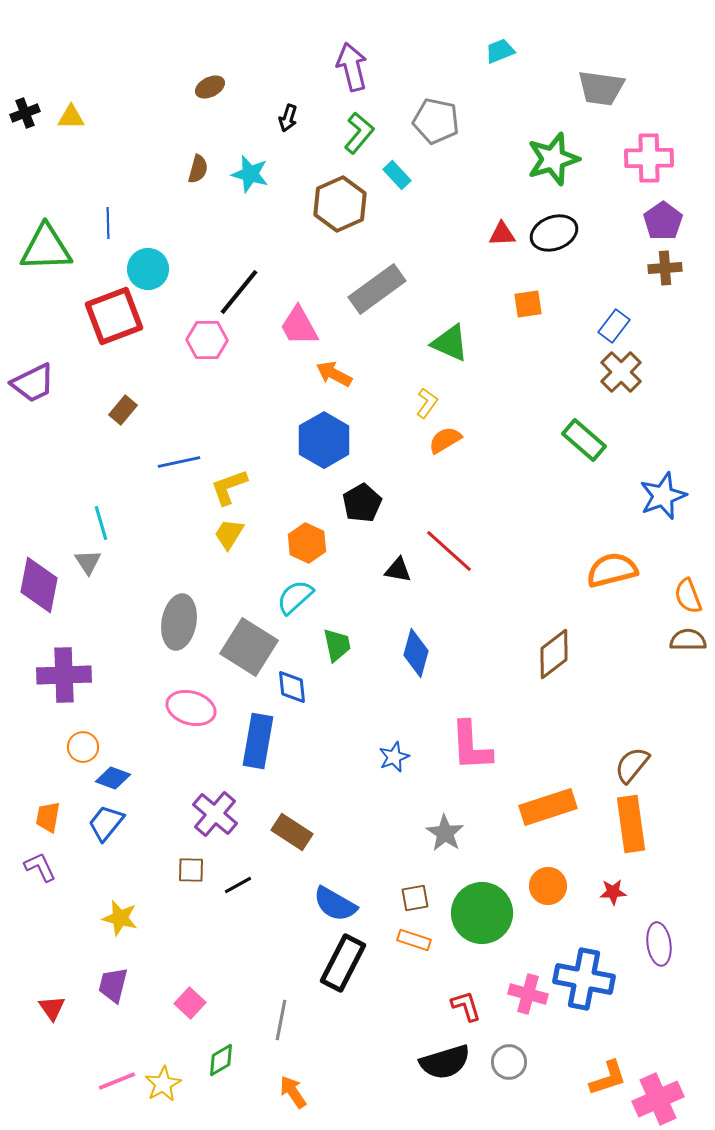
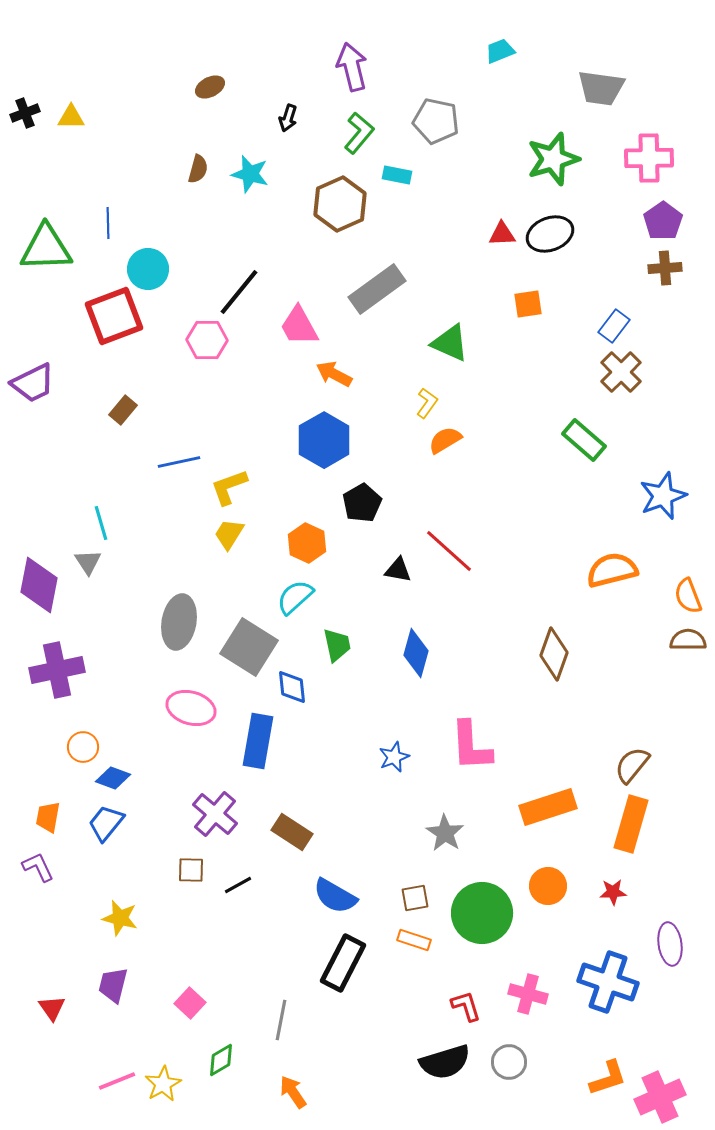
cyan rectangle at (397, 175): rotated 36 degrees counterclockwise
black ellipse at (554, 233): moved 4 px left, 1 px down
brown diamond at (554, 654): rotated 33 degrees counterclockwise
purple cross at (64, 675): moved 7 px left, 5 px up; rotated 10 degrees counterclockwise
orange rectangle at (631, 824): rotated 24 degrees clockwise
purple L-shape at (40, 867): moved 2 px left
blue semicircle at (335, 904): moved 8 px up
purple ellipse at (659, 944): moved 11 px right
blue cross at (584, 979): moved 24 px right, 3 px down; rotated 8 degrees clockwise
pink cross at (658, 1099): moved 2 px right, 2 px up
